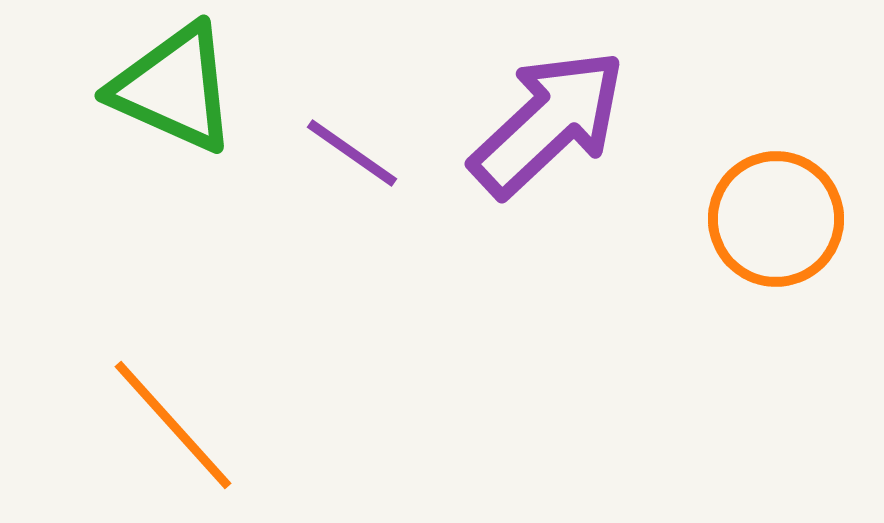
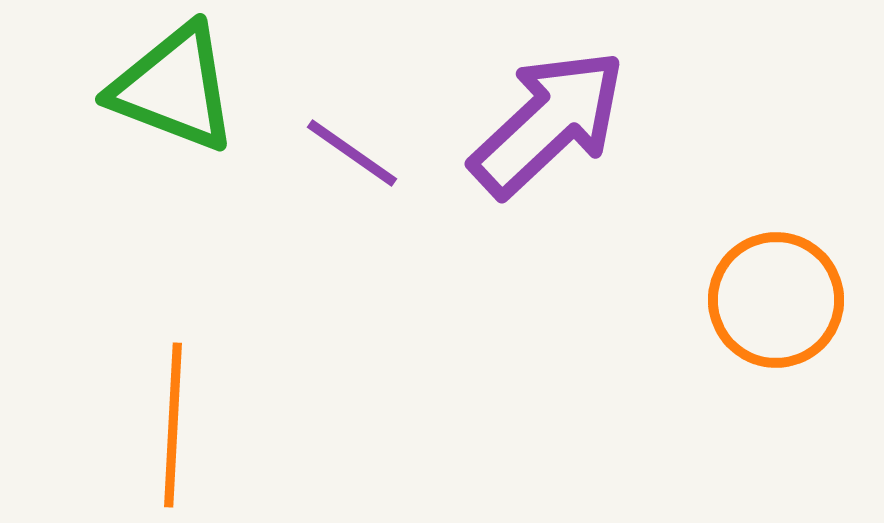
green triangle: rotated 3 degrees counterclockwise
orange circle: moved 81 px down
orange line: rotated 45 degrees clockwise
